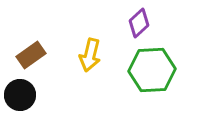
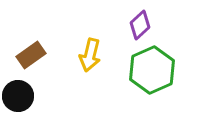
purple diamond: moved 1 px right, 2 px down
green hexagon: rotated 21 degrees counterclockwise
black circle: moved 2 px left, 1 px down
